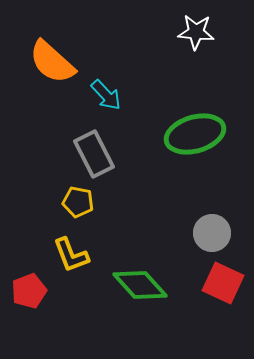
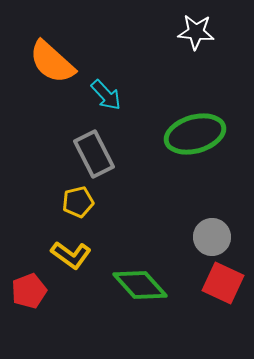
yellow pentagon: rotated 24 degrees counterclockwise
gray circle: moved 4 px down
yellow L-shape: rotated 33 degrees counterclockwise
